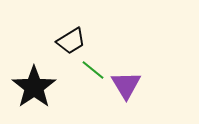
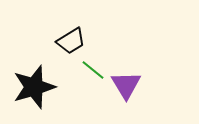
black star: rotated 18 degrees clockwise
